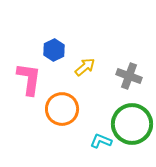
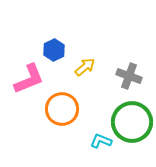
pink L-shape: rotated 60 degrees clockwise
green circle: moved 2 px up
